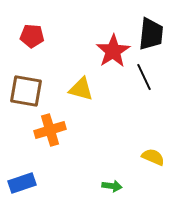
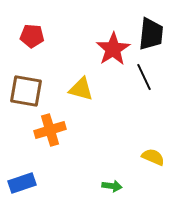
red star: moved 2 px up
